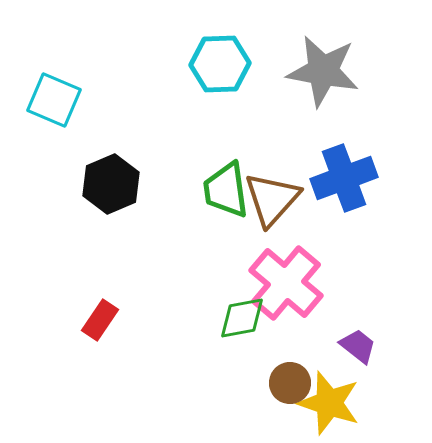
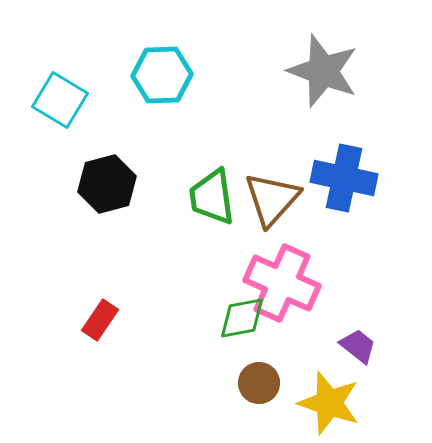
cyan hexagon: moved 58 px left, 11 px down
gray star: rotated 10 degrees clockwise
cyan square: moved 6 px right; rotated 8 degrees clockwise
blue cross: rotated 32 degrees clockwise
black hexagon: moved 4 px left; rotated 8 degrees clockwise
green trapezoid: moved 14 px left, 7 px down
pink cross: moved 4 px left; rotated 16 degrees counterclockwise
brown circle: moved 31 px left
